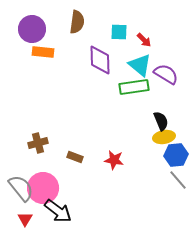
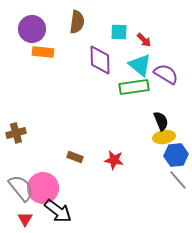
brown cross: moved 22 px left, 10 px up
